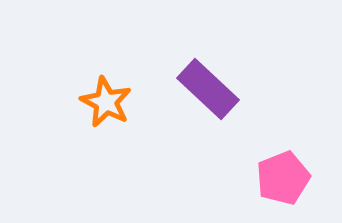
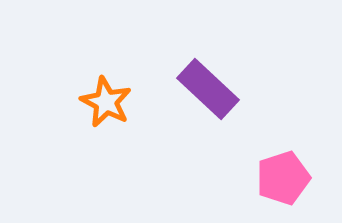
pink pentagon: rotated 4 degrees clockwise
